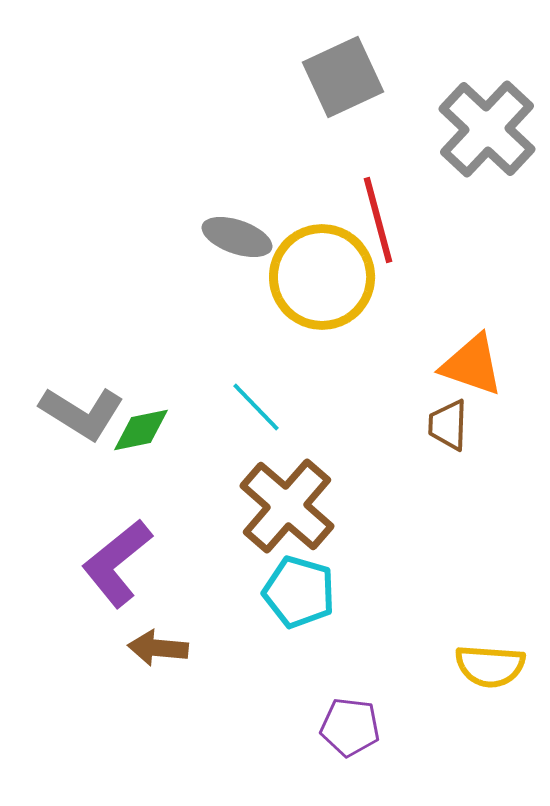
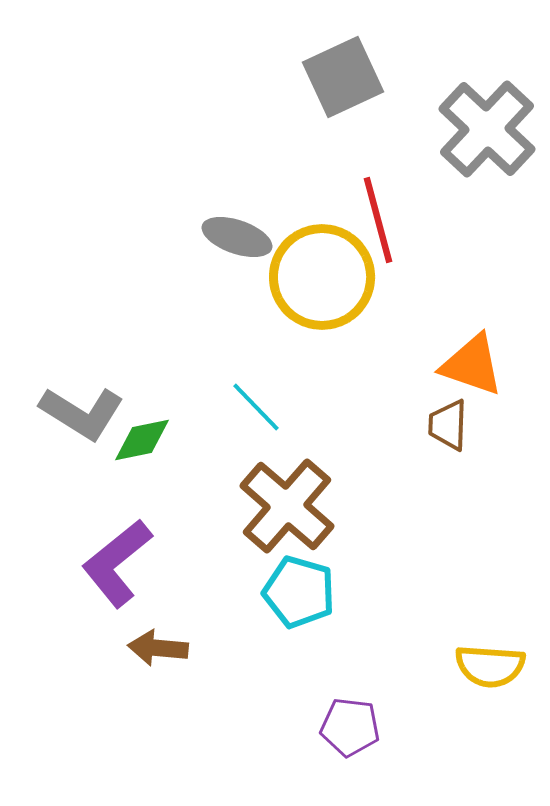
green diamond: moved 1 px right, 10 px down
